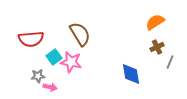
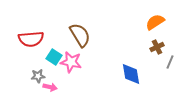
brown semicircle: moved 1 px down
cyan square: rotated 21 degrees counterclockwise
